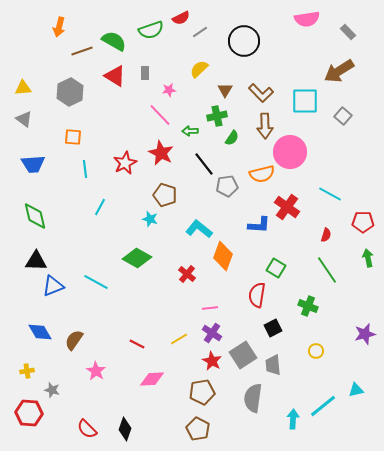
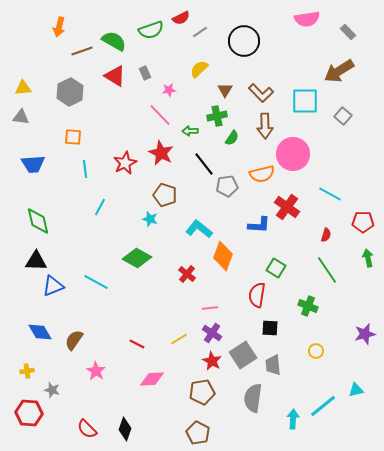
gray rectangle at (145, 73): rotated 24 degrees counterclockwise
gray triangle at (24, 119): moved 3 px left, 2 px up; rotated 30 degrees counterclockwise
pink circle at (290, 152): moved 3 px right, 2 px down
green diamond at (35, 216): moved 3 px right, 5 px down
black square at (273, 328): moved 3 px left; rotated 30 degrees clockwise
brown pentagon at (198, 429): moved 4 px down
